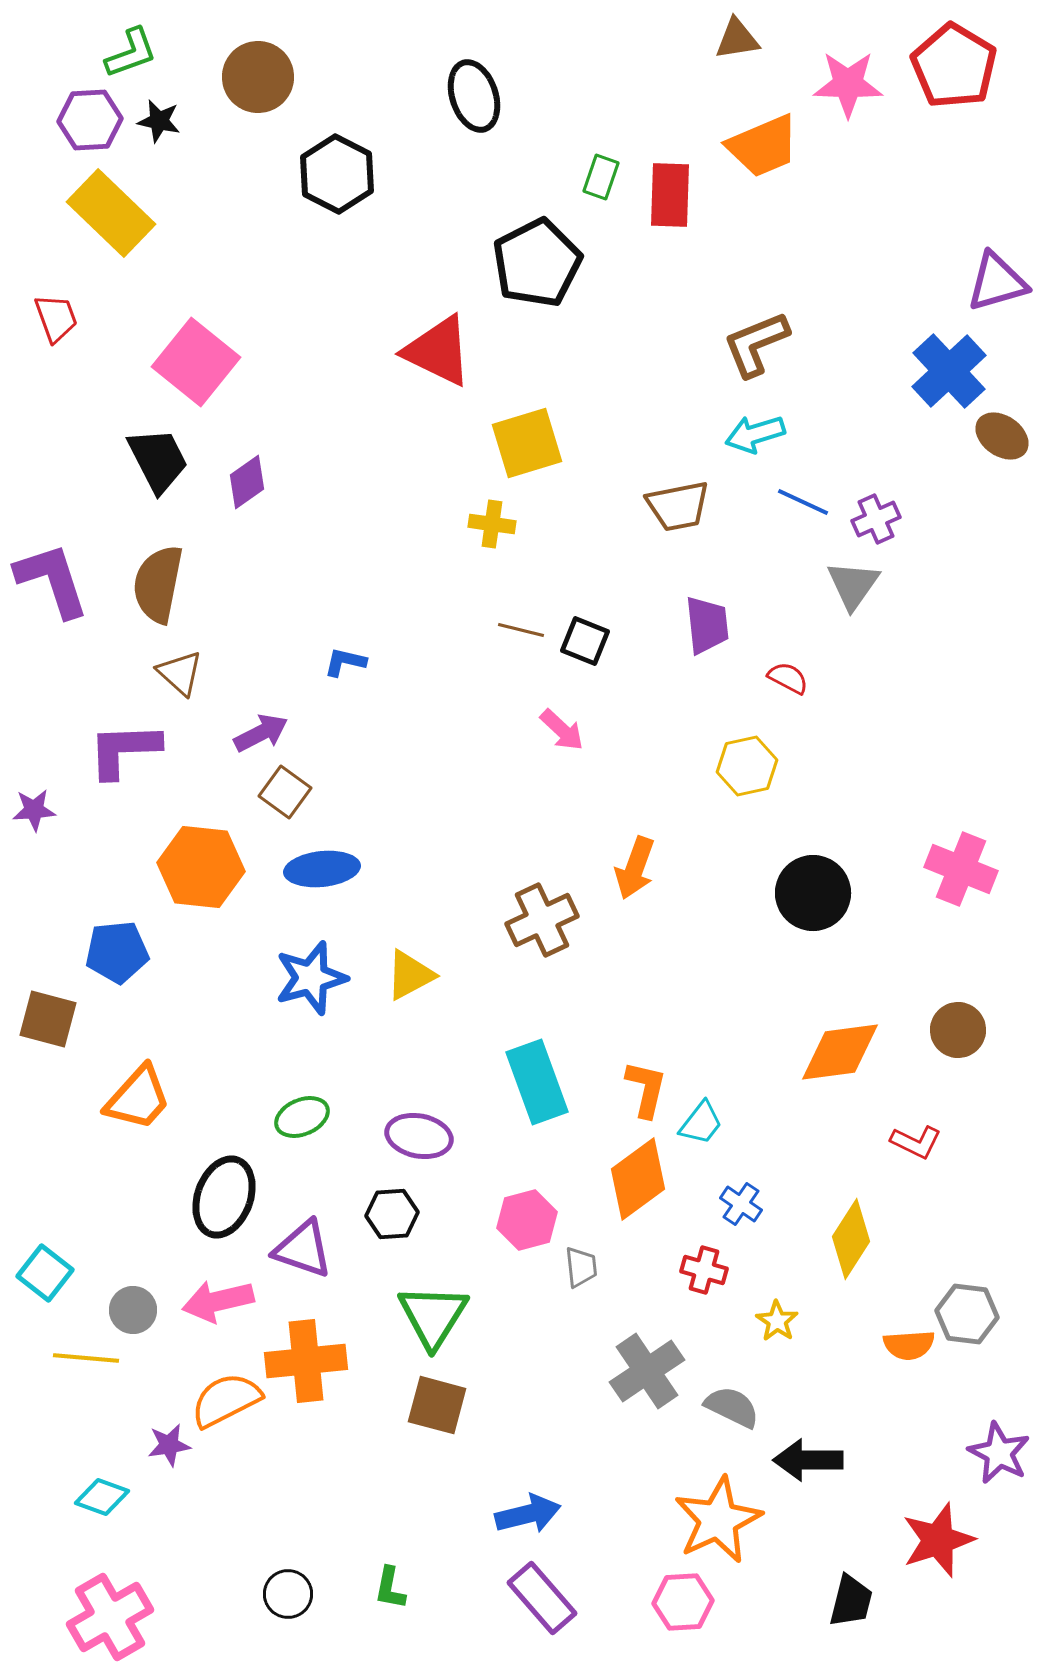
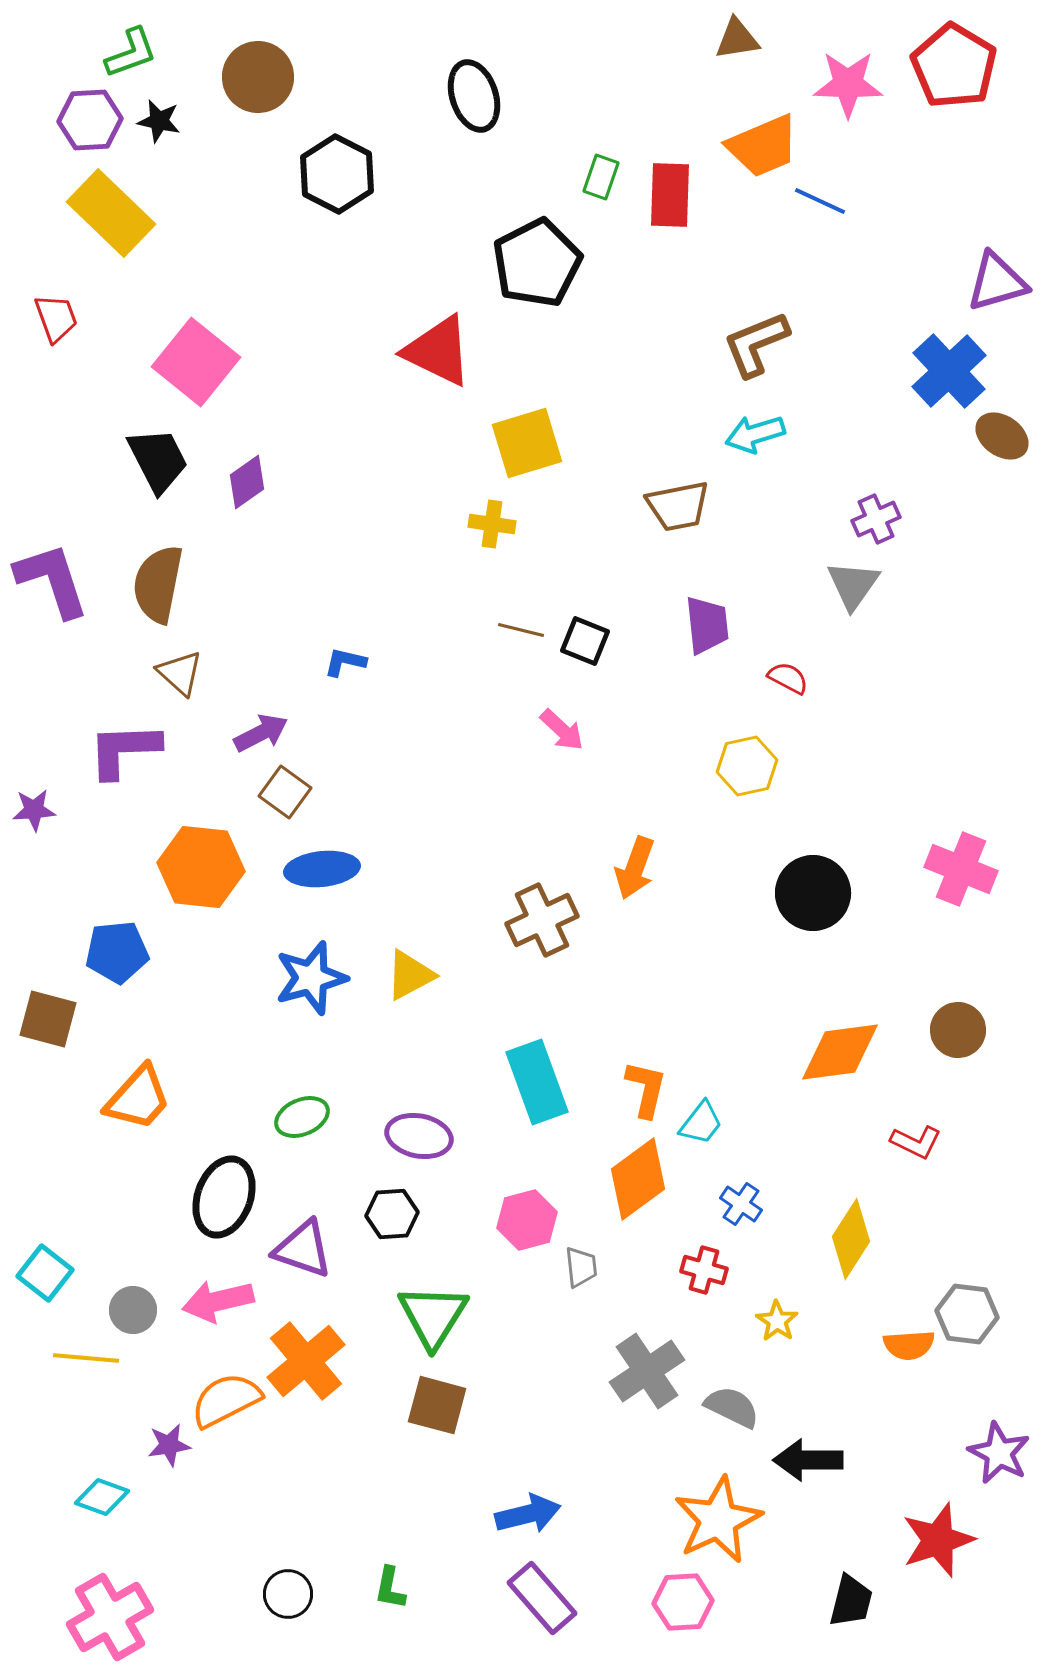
blue line at (803, 502): moved 17 px right, 301 px up
orange cross at (306, 1361): rotated 34 degrees counterclockwise
